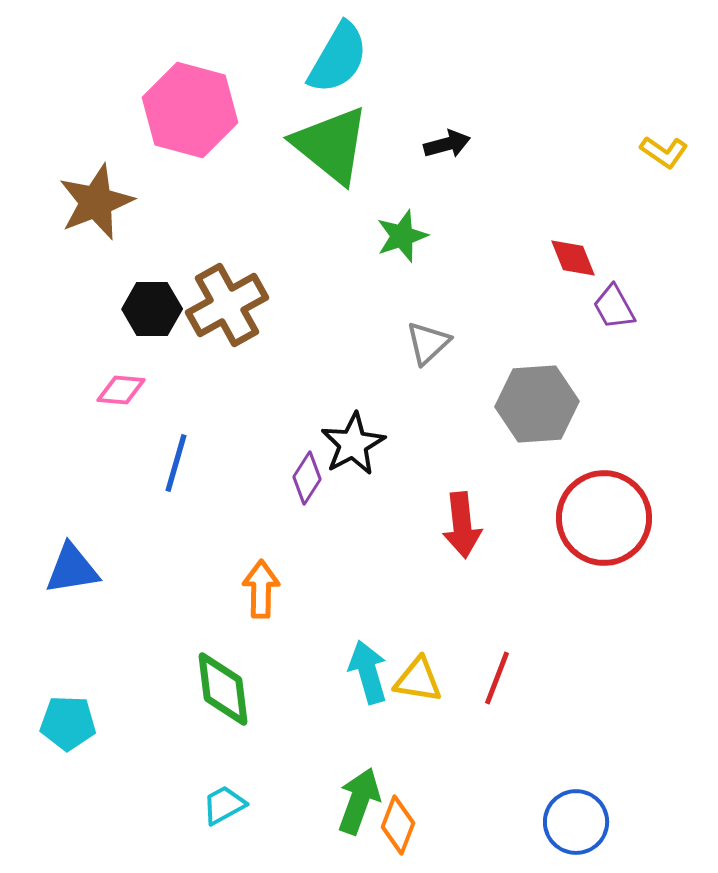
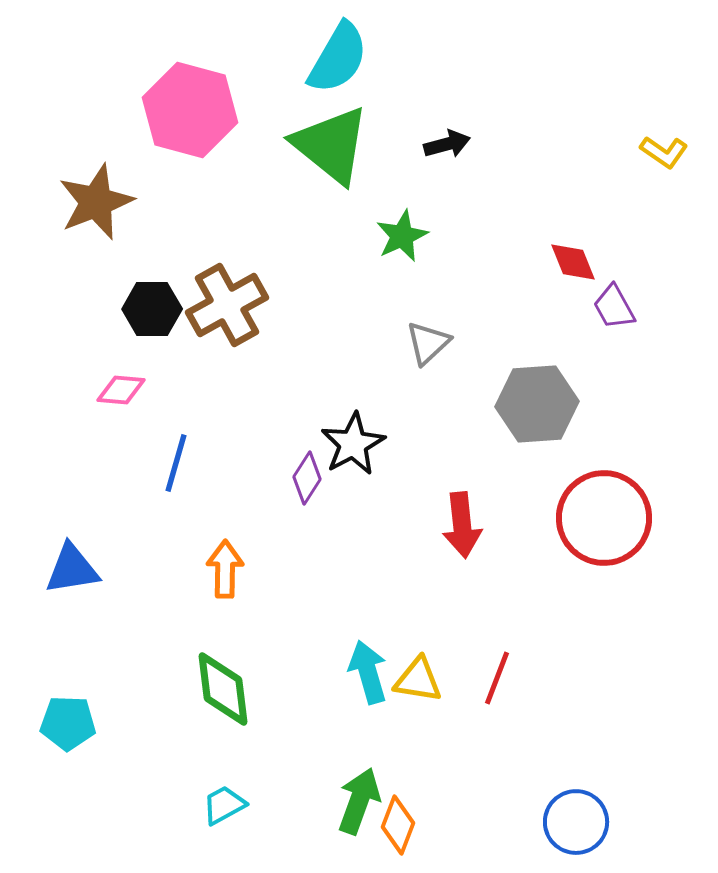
green star: rotated 6 degrees counterclockwise
red diamond: moved 4 px down
orange arrow: moved 36 px left, 20 px up
